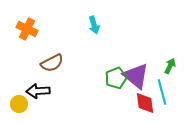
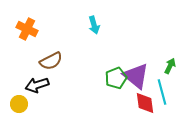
brown semicircle: moved 1 px left, 2 px up
black arrow: moved 1 px left, 6 px up; rotated 15 degrees counterclockwise
